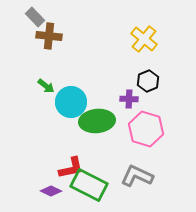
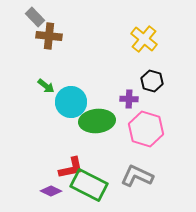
black hexagon: moved 4 px right; rotated 20 degrees counterclockwise
